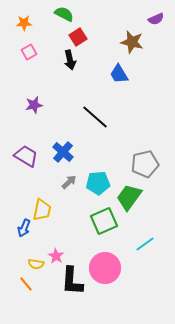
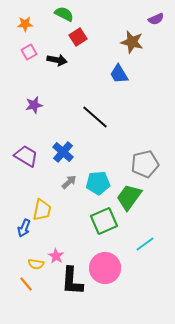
orange star: moved 1 px right, 1 px down
black arrow: moved 13 px left; rotated 66 degrees counterclockwise
